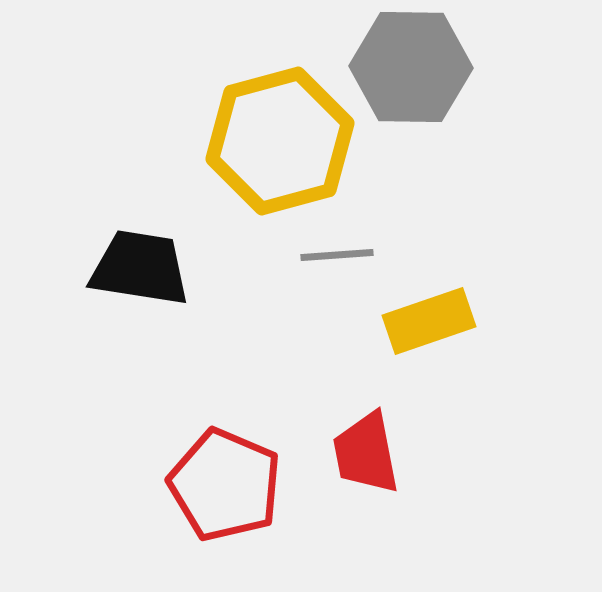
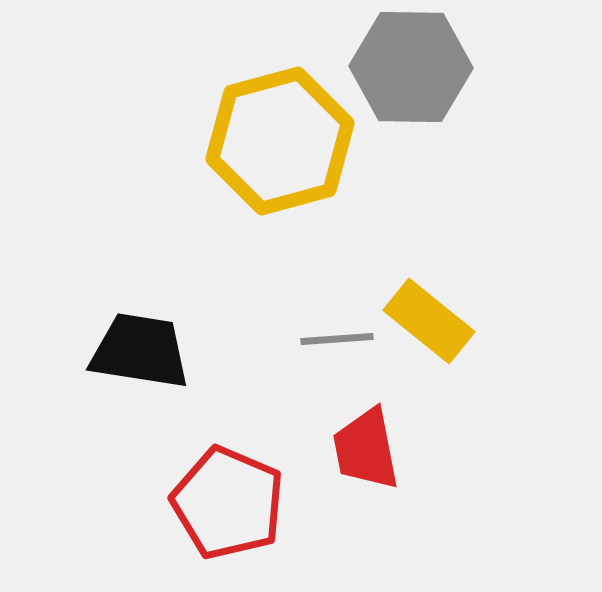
gray line: moved 84 px down
black trapezoid: moved 83 px down
yellow rectangle: rotated 58 degrees clockwise
red trapezoid: moved 4 px up
red pentagon: moved 3 px right, 18 px down
